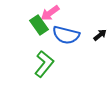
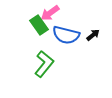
black arrow: moved 7 px left
